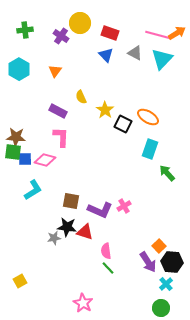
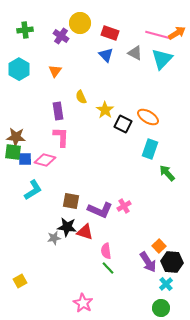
purple rectangle: rotated 54 degrees clockwise
